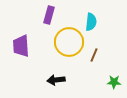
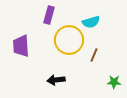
cyan semicircle: rotated 66 degrees clockwise
yellow circle: moved 2 px up
